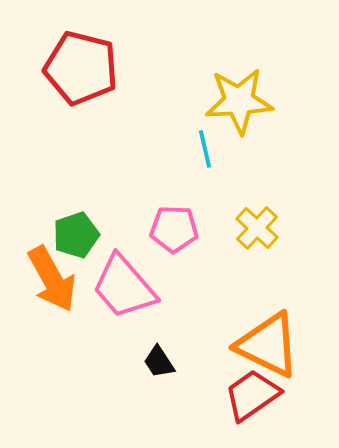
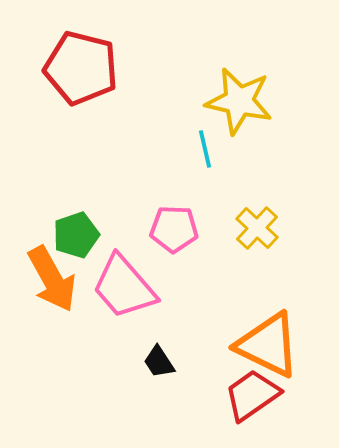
yellow star: rotated 16 degrees clockwise
